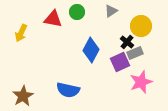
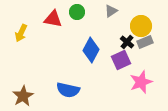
gray rectangle: moved 10 px right, 11 px up
purple square: moved 1 px right, 2 px up
